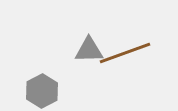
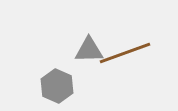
gray hexagon: moved 15 px right, 5 px up; rotated 8 degrees counterclockwise
